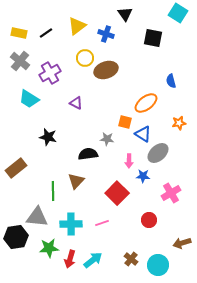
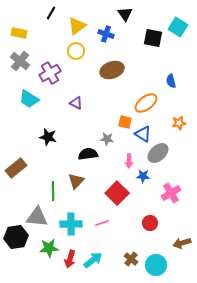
cyan square: moved 14 px down
black line: moved 5 px right, 20 px up; rotated 24 degrees counterclockwise
yellow circle: moved 9 px left, 7 px up
brown ellipse: moved 6 px right
red circle: moved 1 px right, 3 px down
cyan circle: moved 2 px left
